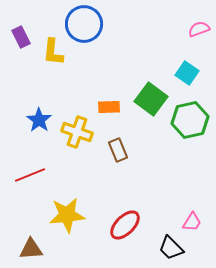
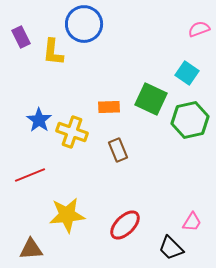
green square: rotated 12 degrees counterclockwise
yellow cross: moved 5 px left
